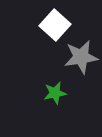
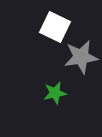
white square: moved 2 px down; rotated 16 degrees counterclockwise
